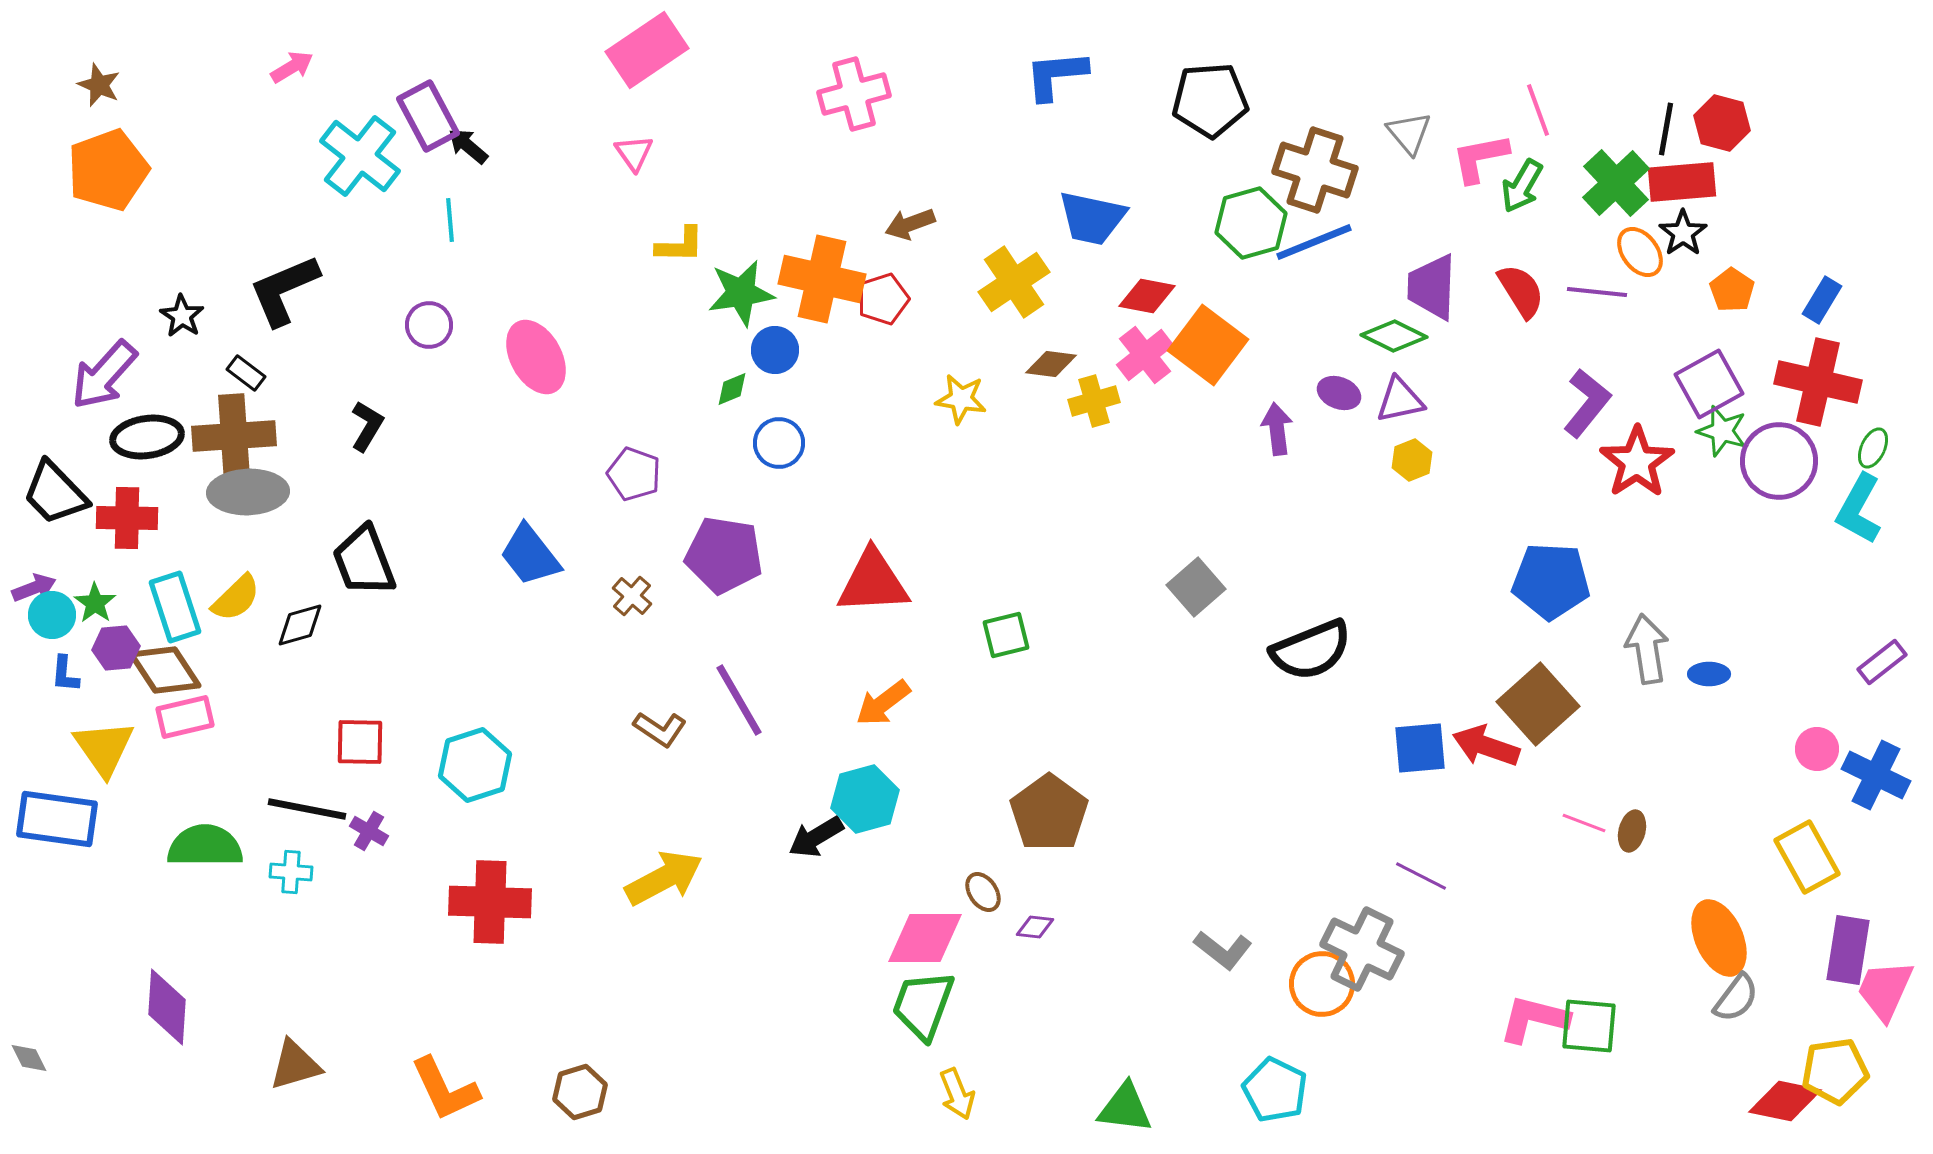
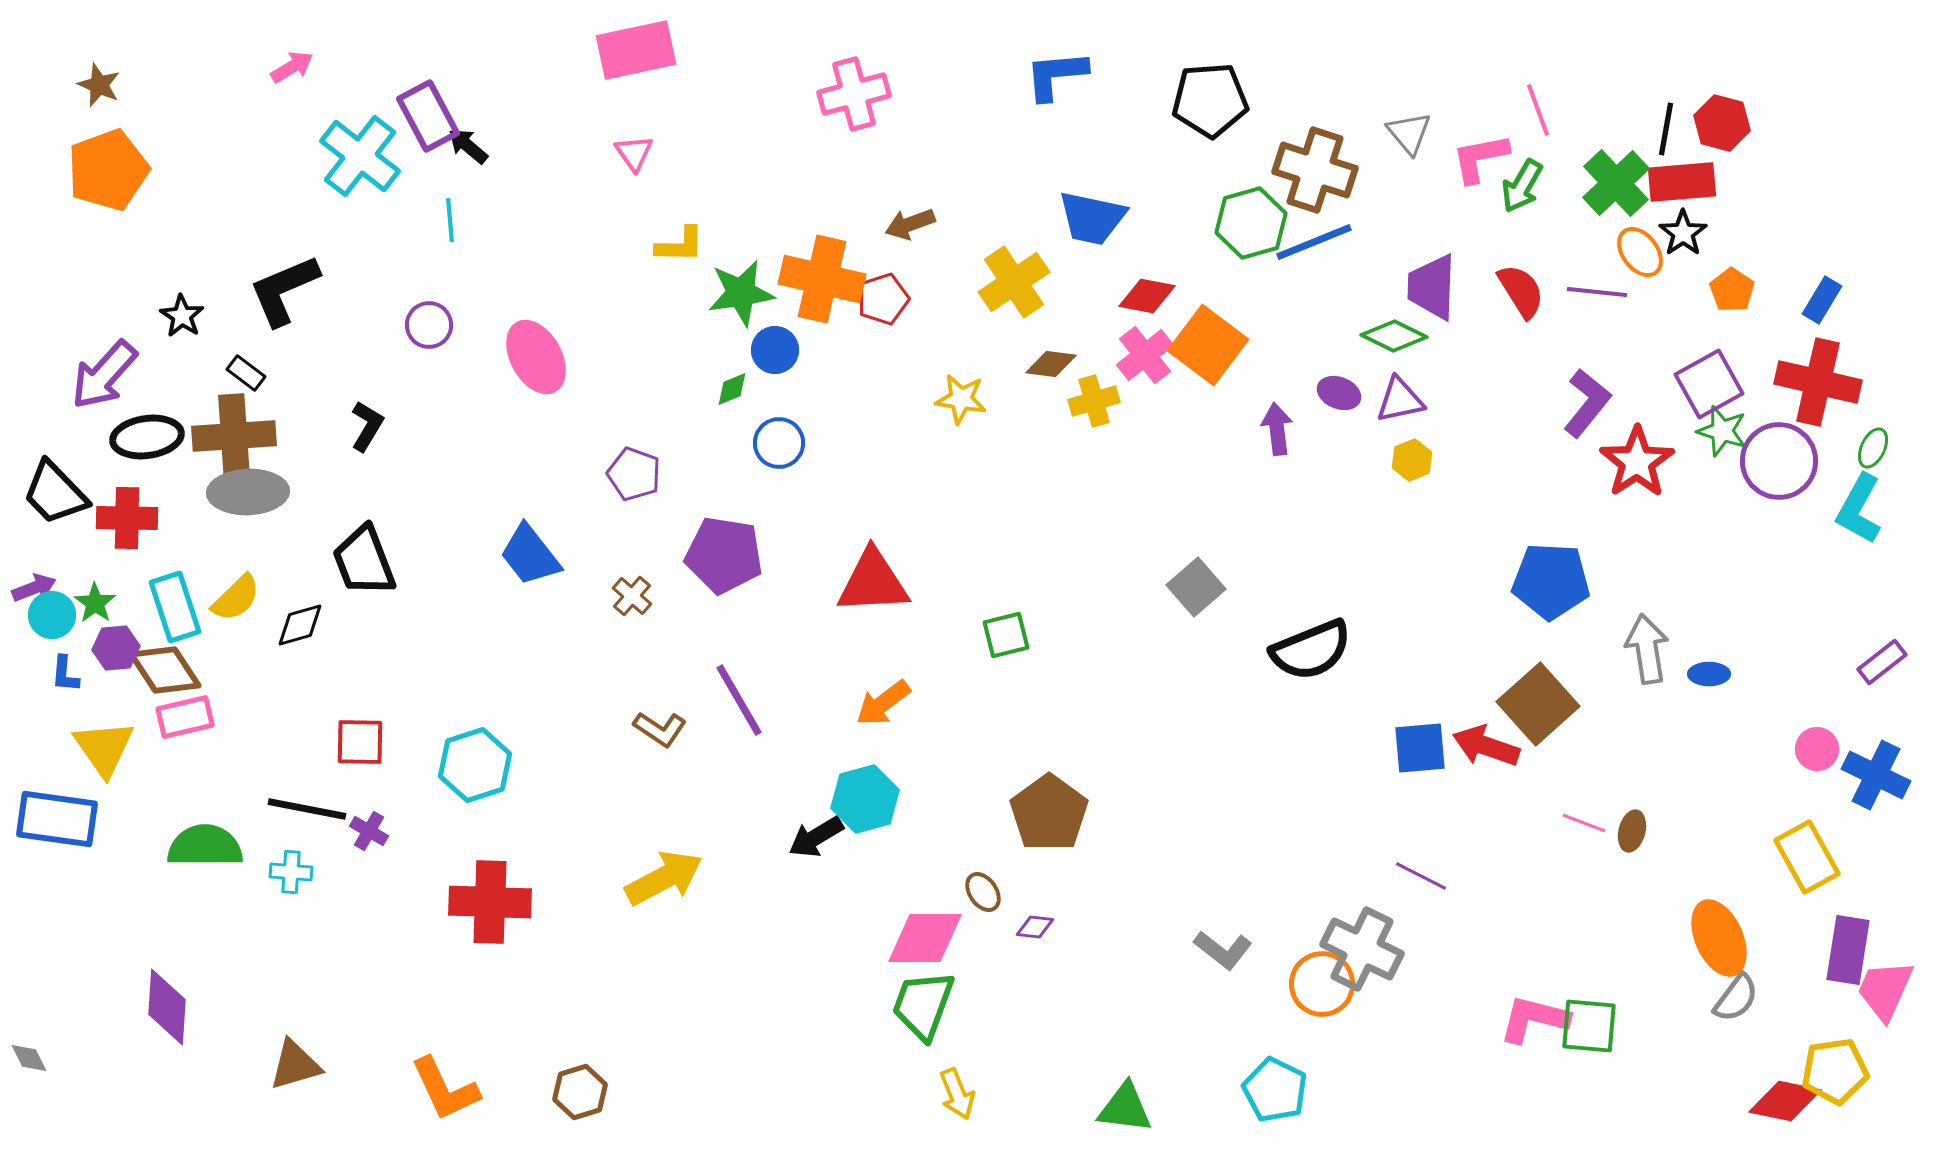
pink rectangle at (647, 50): moved 11 px left; rotated 22 degrees clockwise
